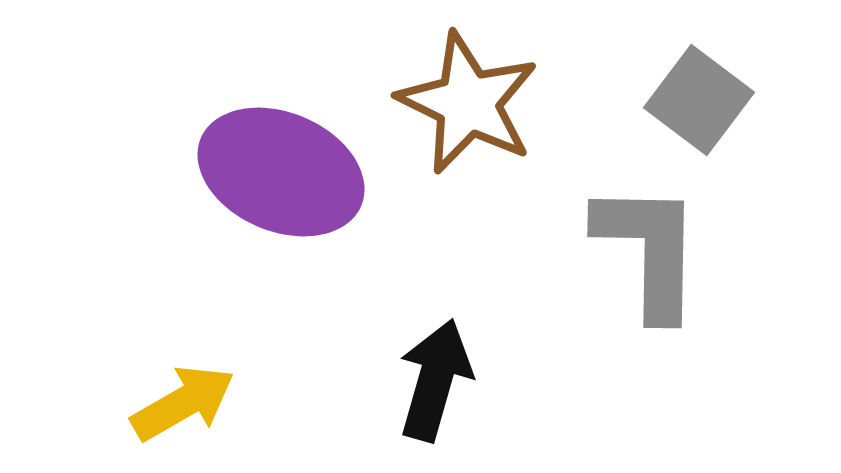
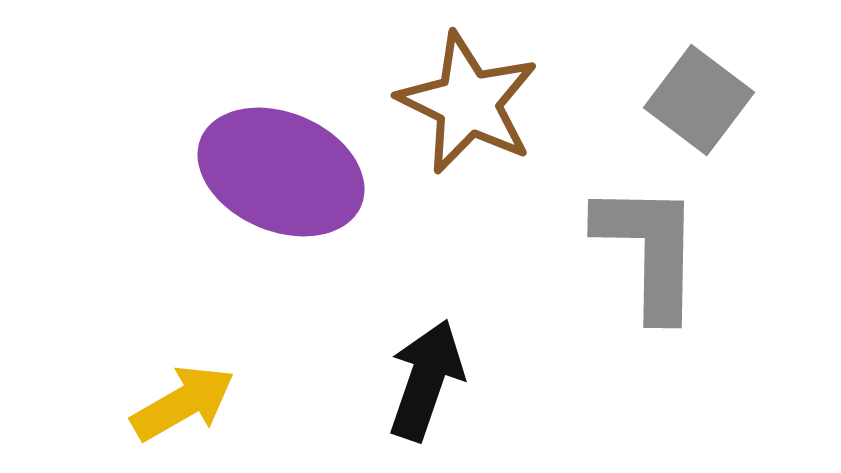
black arrow: moved 9 px left; rotated 3 degrees clockwise
